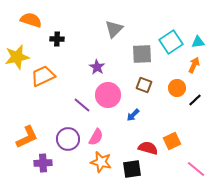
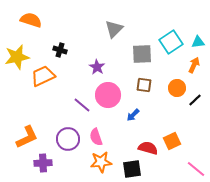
black cross: moved 3 px right, 11 px down; rotated 16 degrees clockwise
brown square: rotated 14 degrees counterclockwise
pink semicircle: rotated 132 degrees clockwise
orange star: rotated 20 degrees counterclockwise
